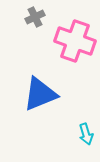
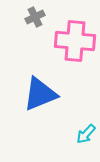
pink cross: rotated 15 degrees counterclockwise
cyan arrow: rotated 60 degrees clockwise
